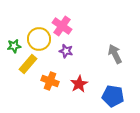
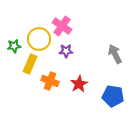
purple star: rotated 16 degrees counterclockwise
yellow rectangle: moved 2 px right; rotated 18 degrees counterclockwise
